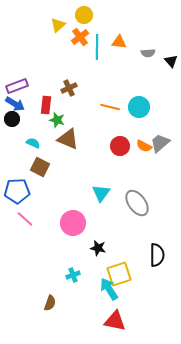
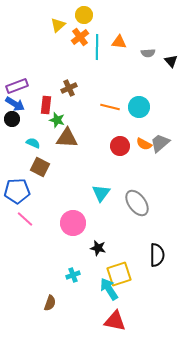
brown triangle: moved 1 px left, 1 px up; rotated 20 degrees counterclockwise
orange semicircle: moved 2 px up
